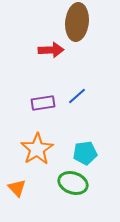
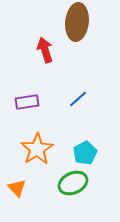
red arrow: moved 6 px left; rotated 105 degrees counterclockwise
blue line: moved 1 px right, 3 px down
purple rectangle: moved 16 px left, 1 px up
cyan pentagon: rotated 20 degrees counterclockwise
green ellipse: rotated 44 degrees counterclockwise
